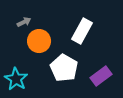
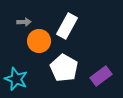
gray arrow: rotated 24 degrees clockwise
white rectangle: moved 15 px left, 5 px up
cyan star: rotated 10 degrees counterclockwise
